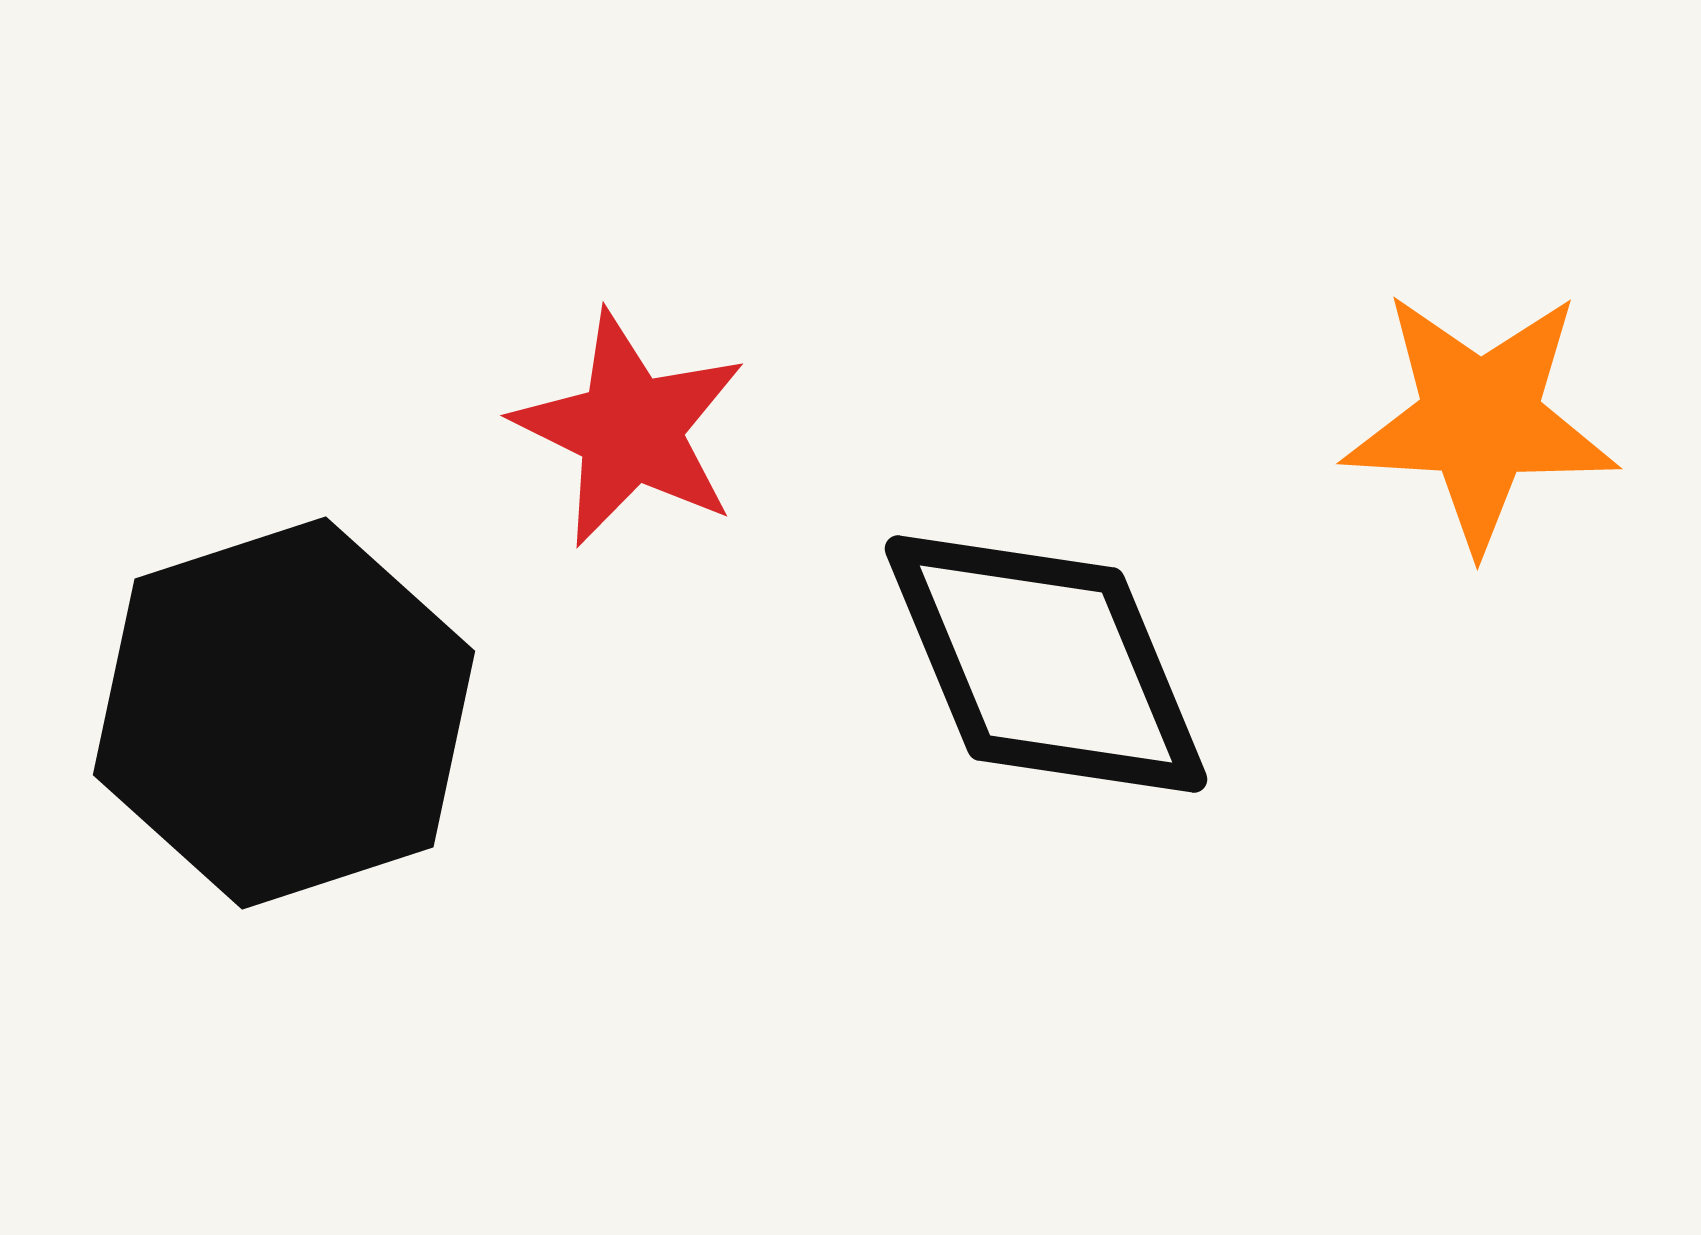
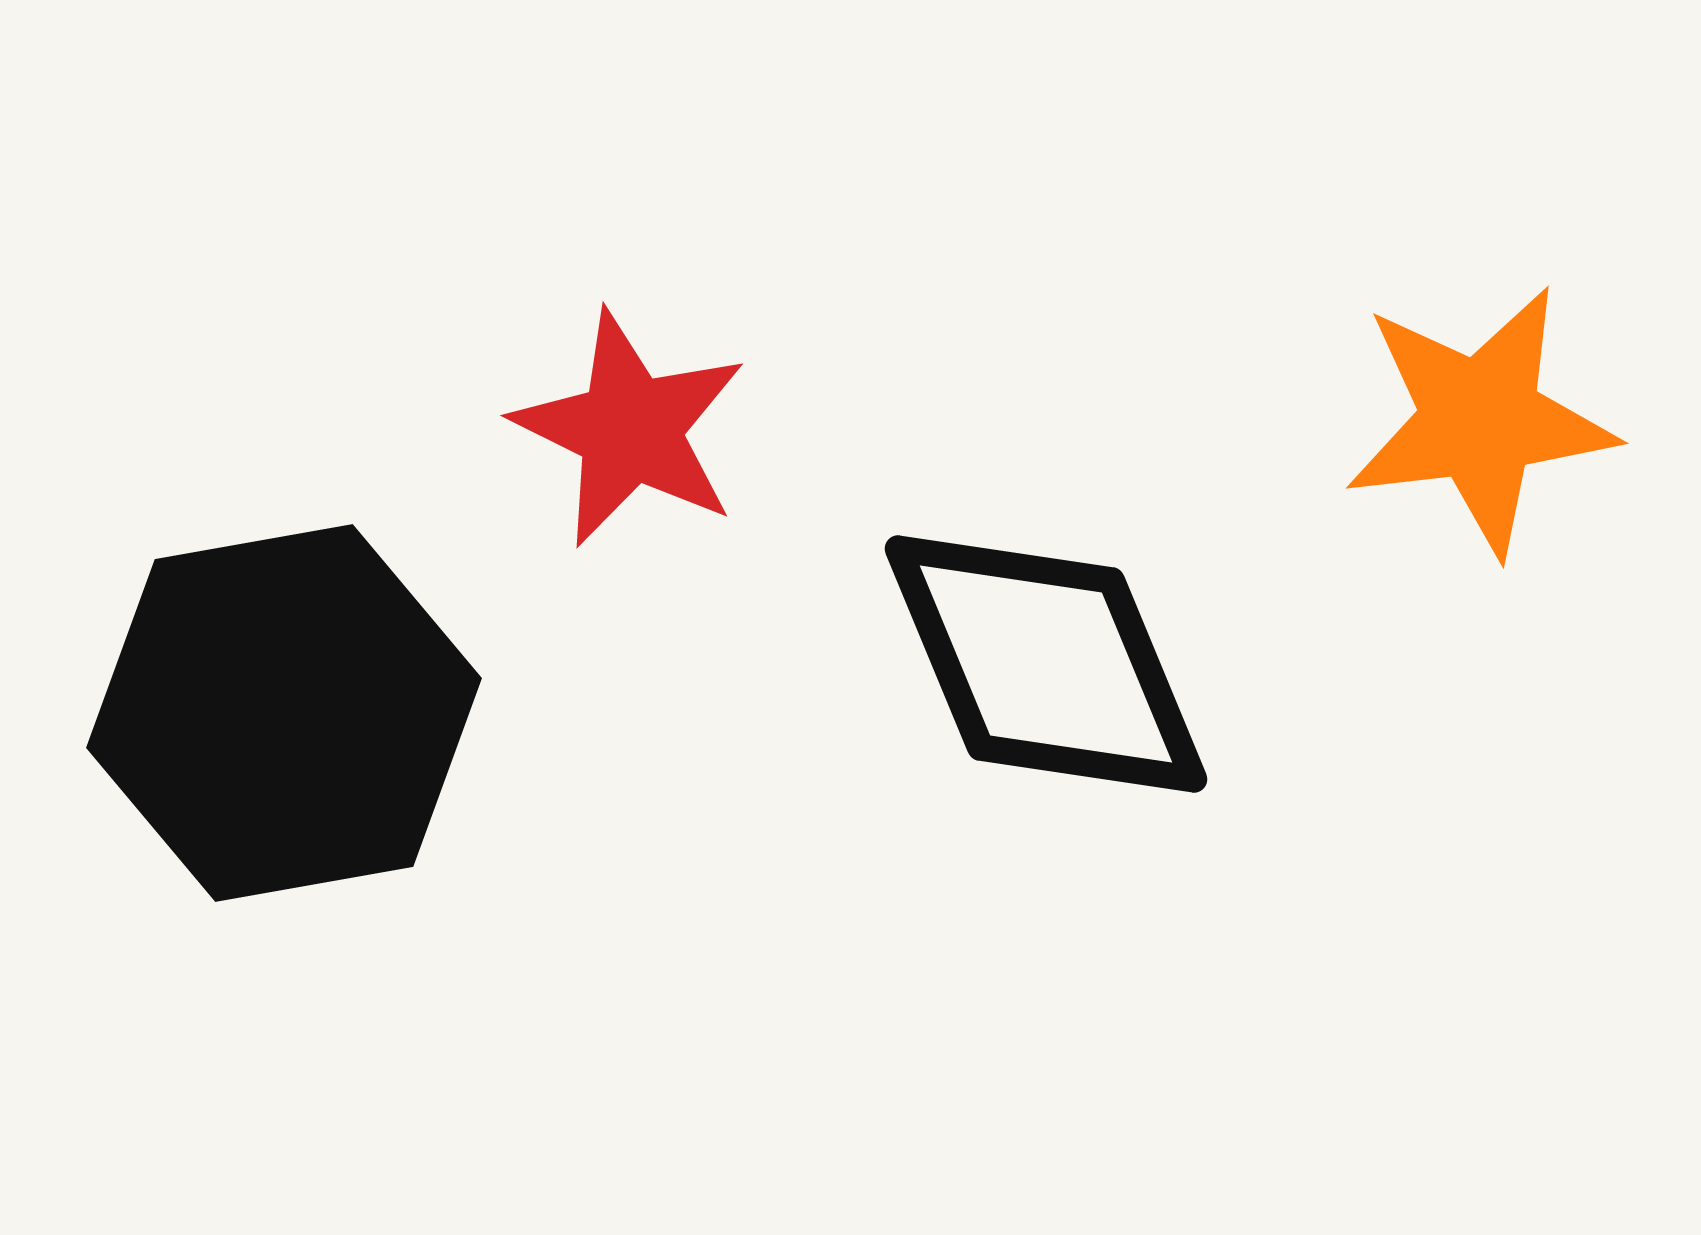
orange star: rotated 10 degrees counterclockwise
black hexagon: rotated 8 degrees clockwise
